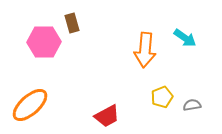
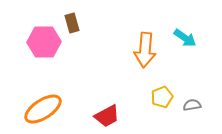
orange ellipse: moved 13 px right, 4 px down; rotated 9 degrees clockwise
